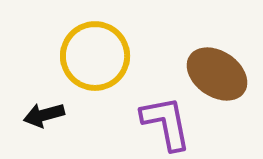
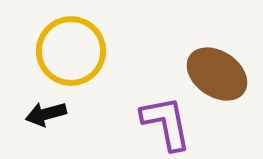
yellow circle: moved 24 px left, 5 px up
black arrow: moved 2 px right, 1 px up
